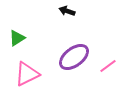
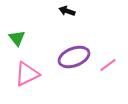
green triangle: rotated 36 degrees counterclockwise
purple ellipse: rotated 16 degrees clockwise
pink line: moved 1 px up
